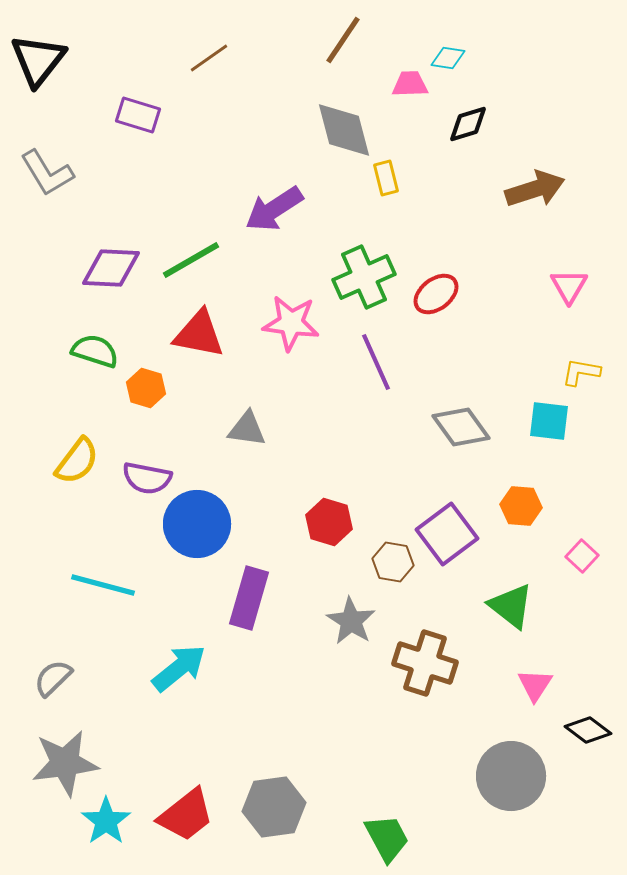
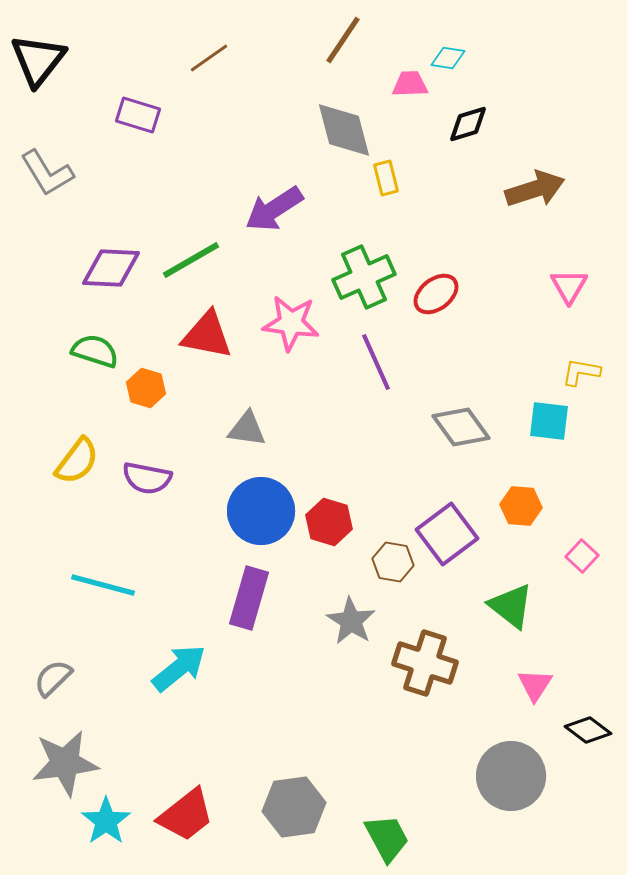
red triangle at (199, 334): moved 8 px right, 1 px down
blue circle at (197, 524): moved 64 px right, 13 px up
gray hexagon at (274, 807): moved 20 px right
